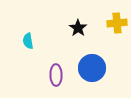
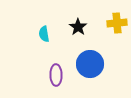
black star: moved 1 px up
cyan semicircle: moved 16 px right, 7 px up
blue circle: moved 2 px left, 4 px up
